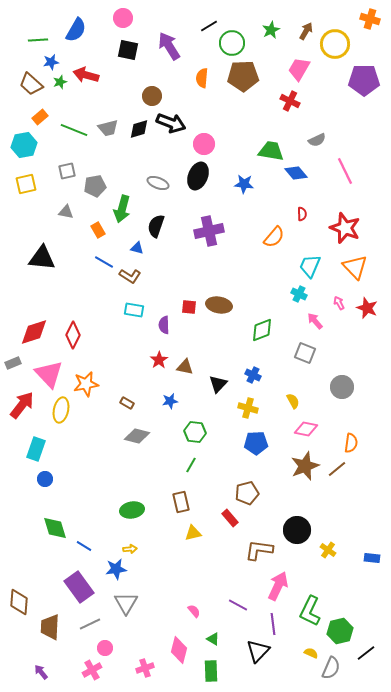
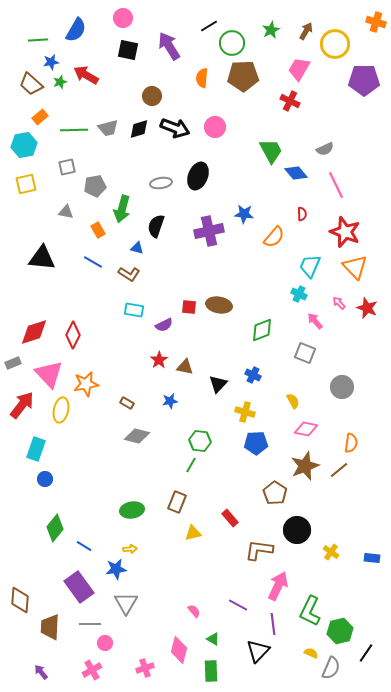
orange cross at (370, 19): moved 6 px right, 3 px down
red arrow at (86, 75): rotated 15 degrees clockwise
black arrow at (171, 123): moved 4 px right, 5 px down
green line at (74, 130): rotated 24 degrees counterclockwise
gray semicircle at (317, 140): moved 8 px right, 9 px down
pink circle at (204, 144): moved 11 px right, 17 px up
green trapezoid at (271, 151): rotated 52 degrees clockwise
gray square at (67, 171): moved 4 px up
pink line at (345, 171): moved 9 px left, 14 px down
gray ellipse at (158, 183): moved 3 px right; rotated 30 degrees counterclockwise
blue star at (244, 184): moved 30 px down
red star at (345, 228): moved 4 px down
blue line at (104, 262): moved 11 px left
brown L-shape at (130, 276): moved 1 px left, 2 px up
pink arrow at (339, 303): rotated 16 degrees counterclockwise
purple semicircle at (164, 325): rotated 114 degrees counterclockwise
yellow cross at (248, 408): moved 3 px left, 4 px down
green hexagon at (195, 432): moved 5 px right, 9 px down
brown line at (337, 469): moved 2 px right, 1 px down
brown pentagon at (247, 493): moved 28 px right; rotated 25 degrees counterclockwise
brown rectangle at (181, 502): moved 4 px left; rotated 35 degrees clockwise
green diamond at (55, 528): rotated 56 degrees clockwise
yellow cross at (328, 550): moved 3 px right, 2 px down
brown diamond at (19, 602): moved 1 px right, 2 px up
gray line at (90, 624): rotated 25 degrees clockwise
pink circle at (105, 648): moved 5 px up
black line at (366, 653): rotated 18 degrees counterclockwise
